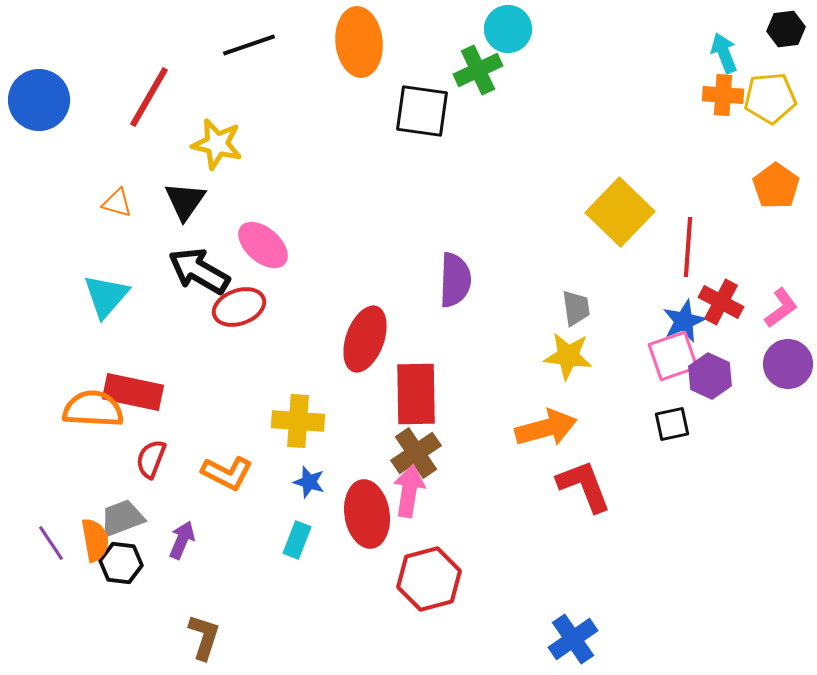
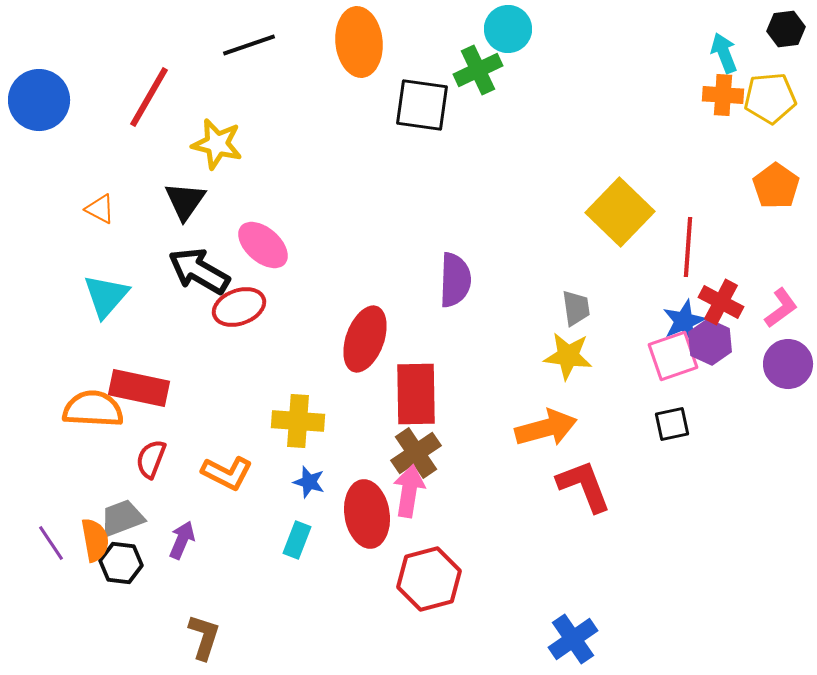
black square at (422, 111): moved 6 px up
orange triangle at (117, 203): moved 17 px left, 6 px down; rotated 12 degrees clockwise
purple hexagon at (710, 376): moved 34 px up
red rectangle at (133, 392): moved 6 px right, 4 px up
